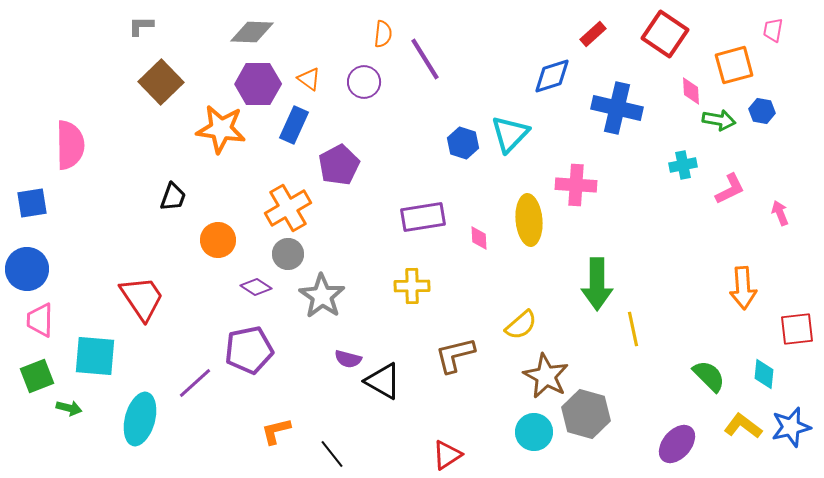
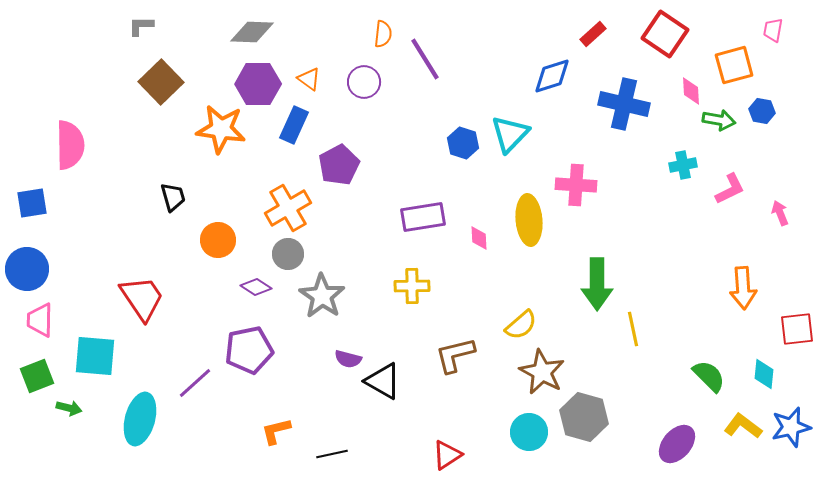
blue cross at (617, 108): moved 7 px right, 4 px up
black trapezoid at (173, 197): rotated 36 degrees counterclockwise
brown star at (546, 376): moved 4 px left, 4 px up
gray hexagon at (586, 414): moved 2 px left, 3 px down
cyan circle at (534, 432): moved 5 px left
black line at (332, 454): rotated 64 degrees counterclockwise
